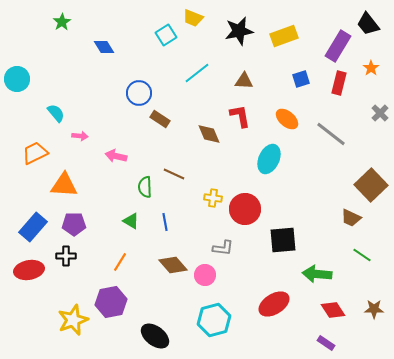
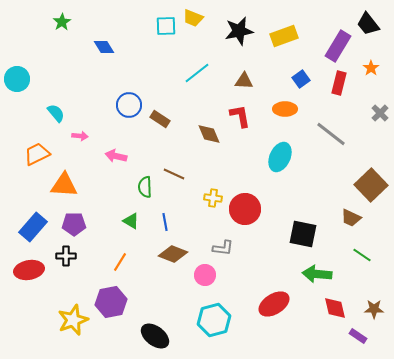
cyan square at (166, 35): moved 9 px up; rotated 30 degrees clockwise
blue square at (301, 79): rotated 18 degrees counterclockwise
blue circle at (139, 93): moved 10 px left, 12 px down
orange ellipse at (287, 119): moved 2 px left, 10 px up; rotated 40 degrees counterclockwise
orange trapezoid at (35, 153): moved 2 px right, 1 px down
cyan ellipse at (269, 159): moved 11 px right, 2 px up
black square at (283, 240): moved 20 px right, 6 px up; rotated 16 degrees clockwise
brown diamond at (173, 265): moved 11 px up; rotated 28 degrees counterclockwise
red diamond at (333, 310): moved 2 px right, 2 px up; rotated 20 degrees clockwise
purple rectangle at (326, 343): moved 32 px right, 7 px up
